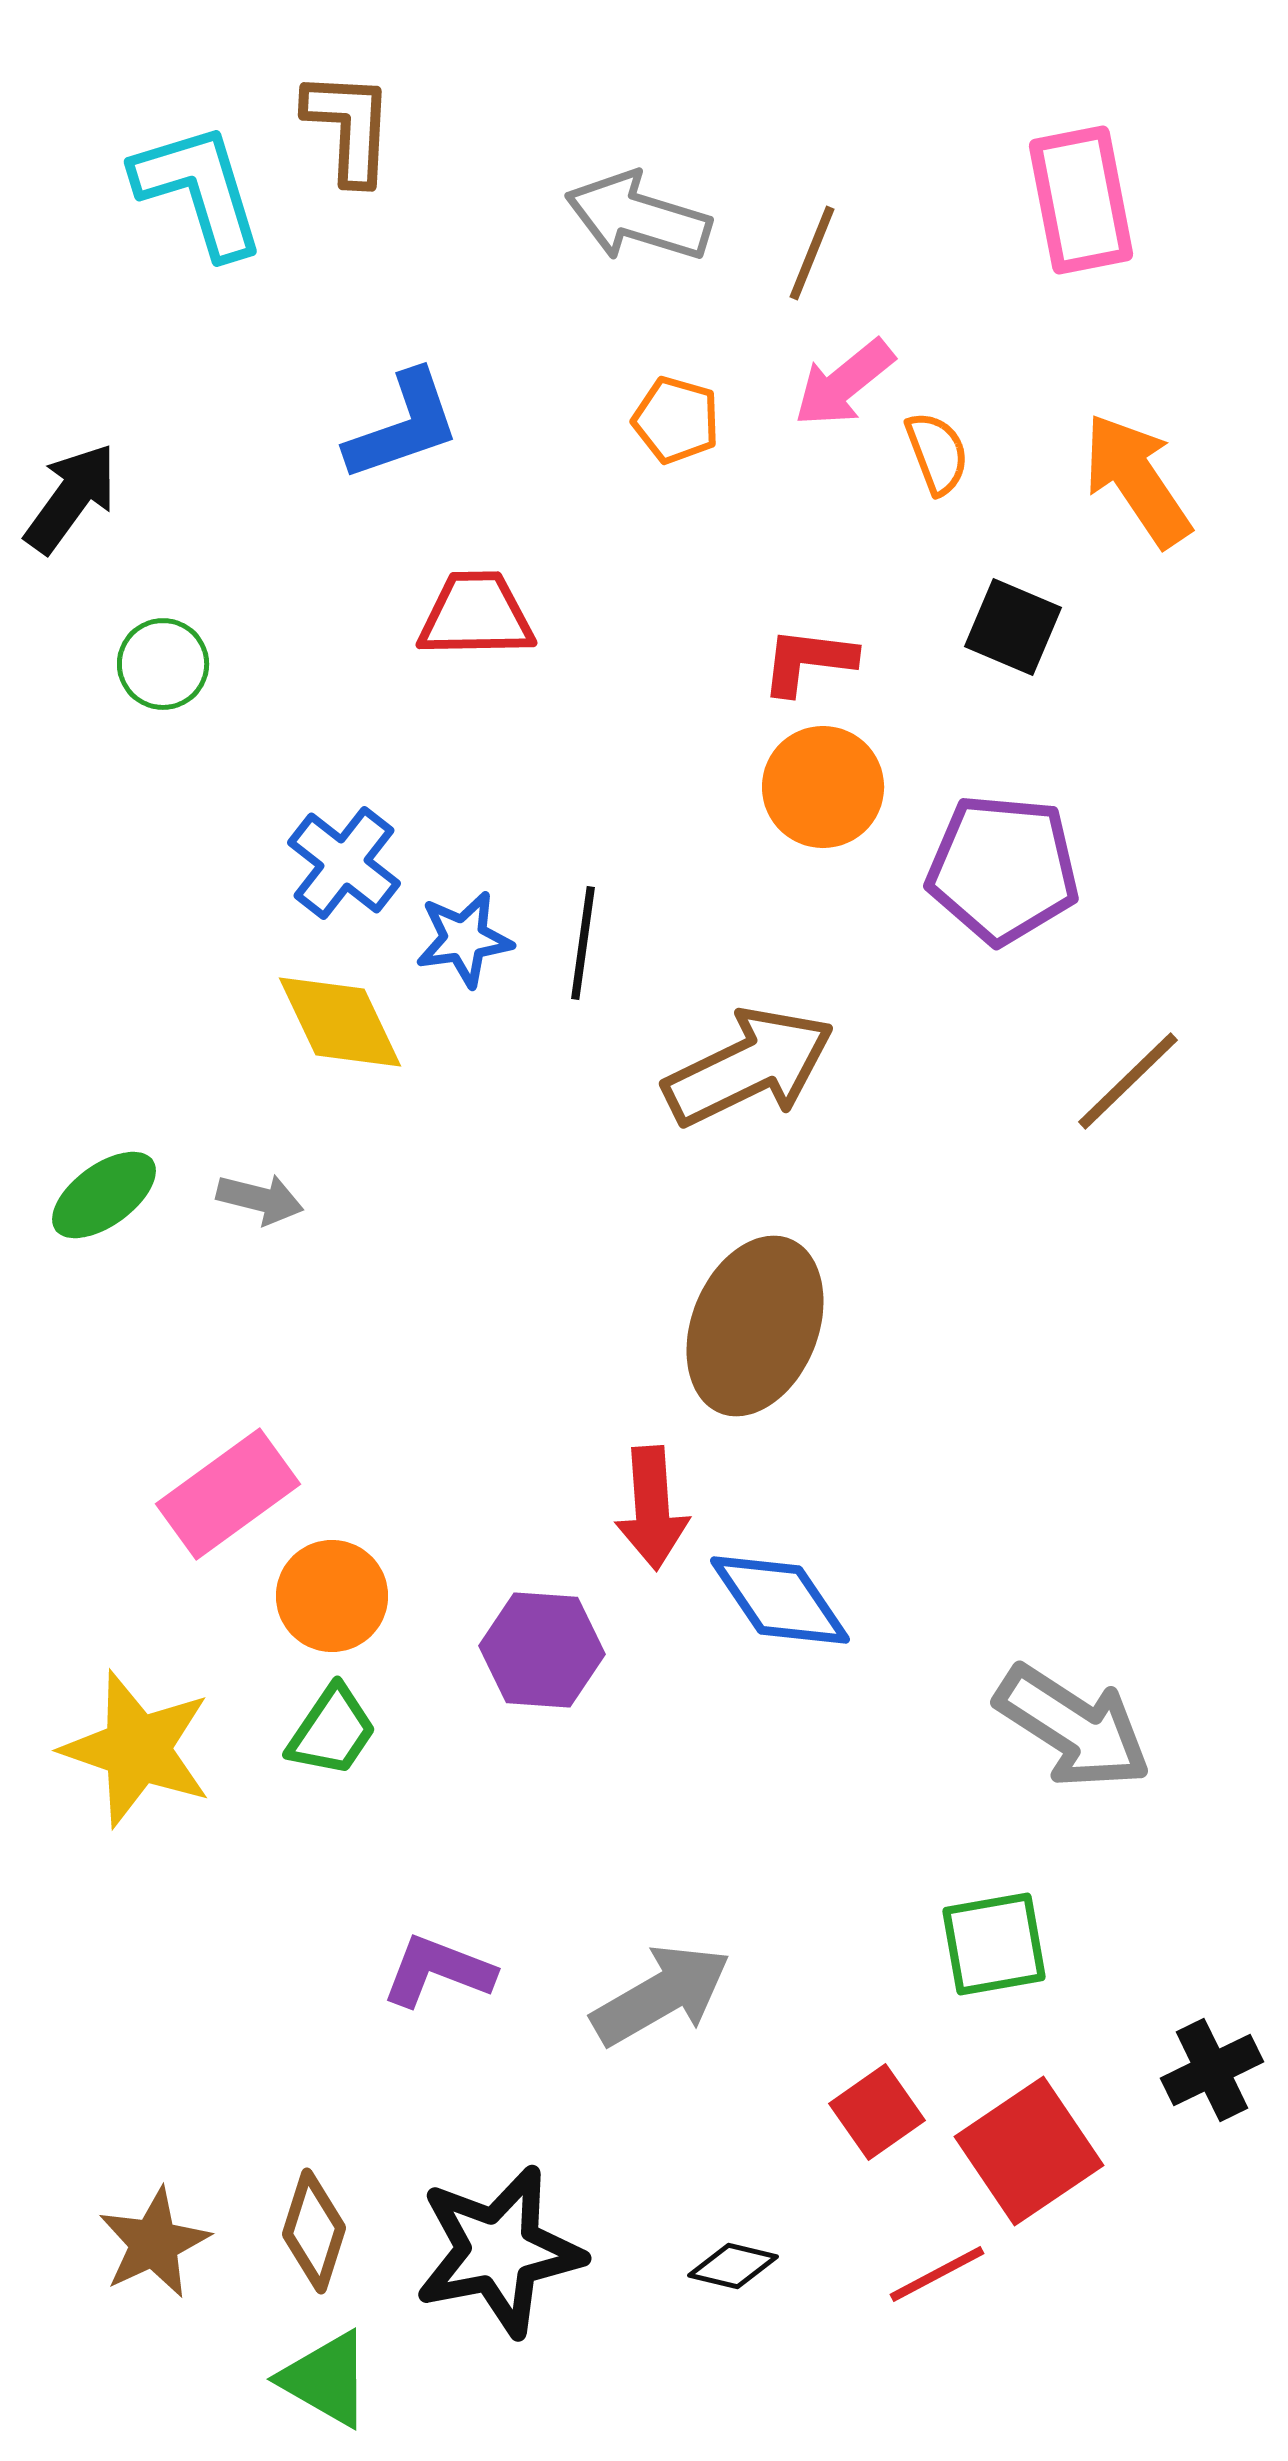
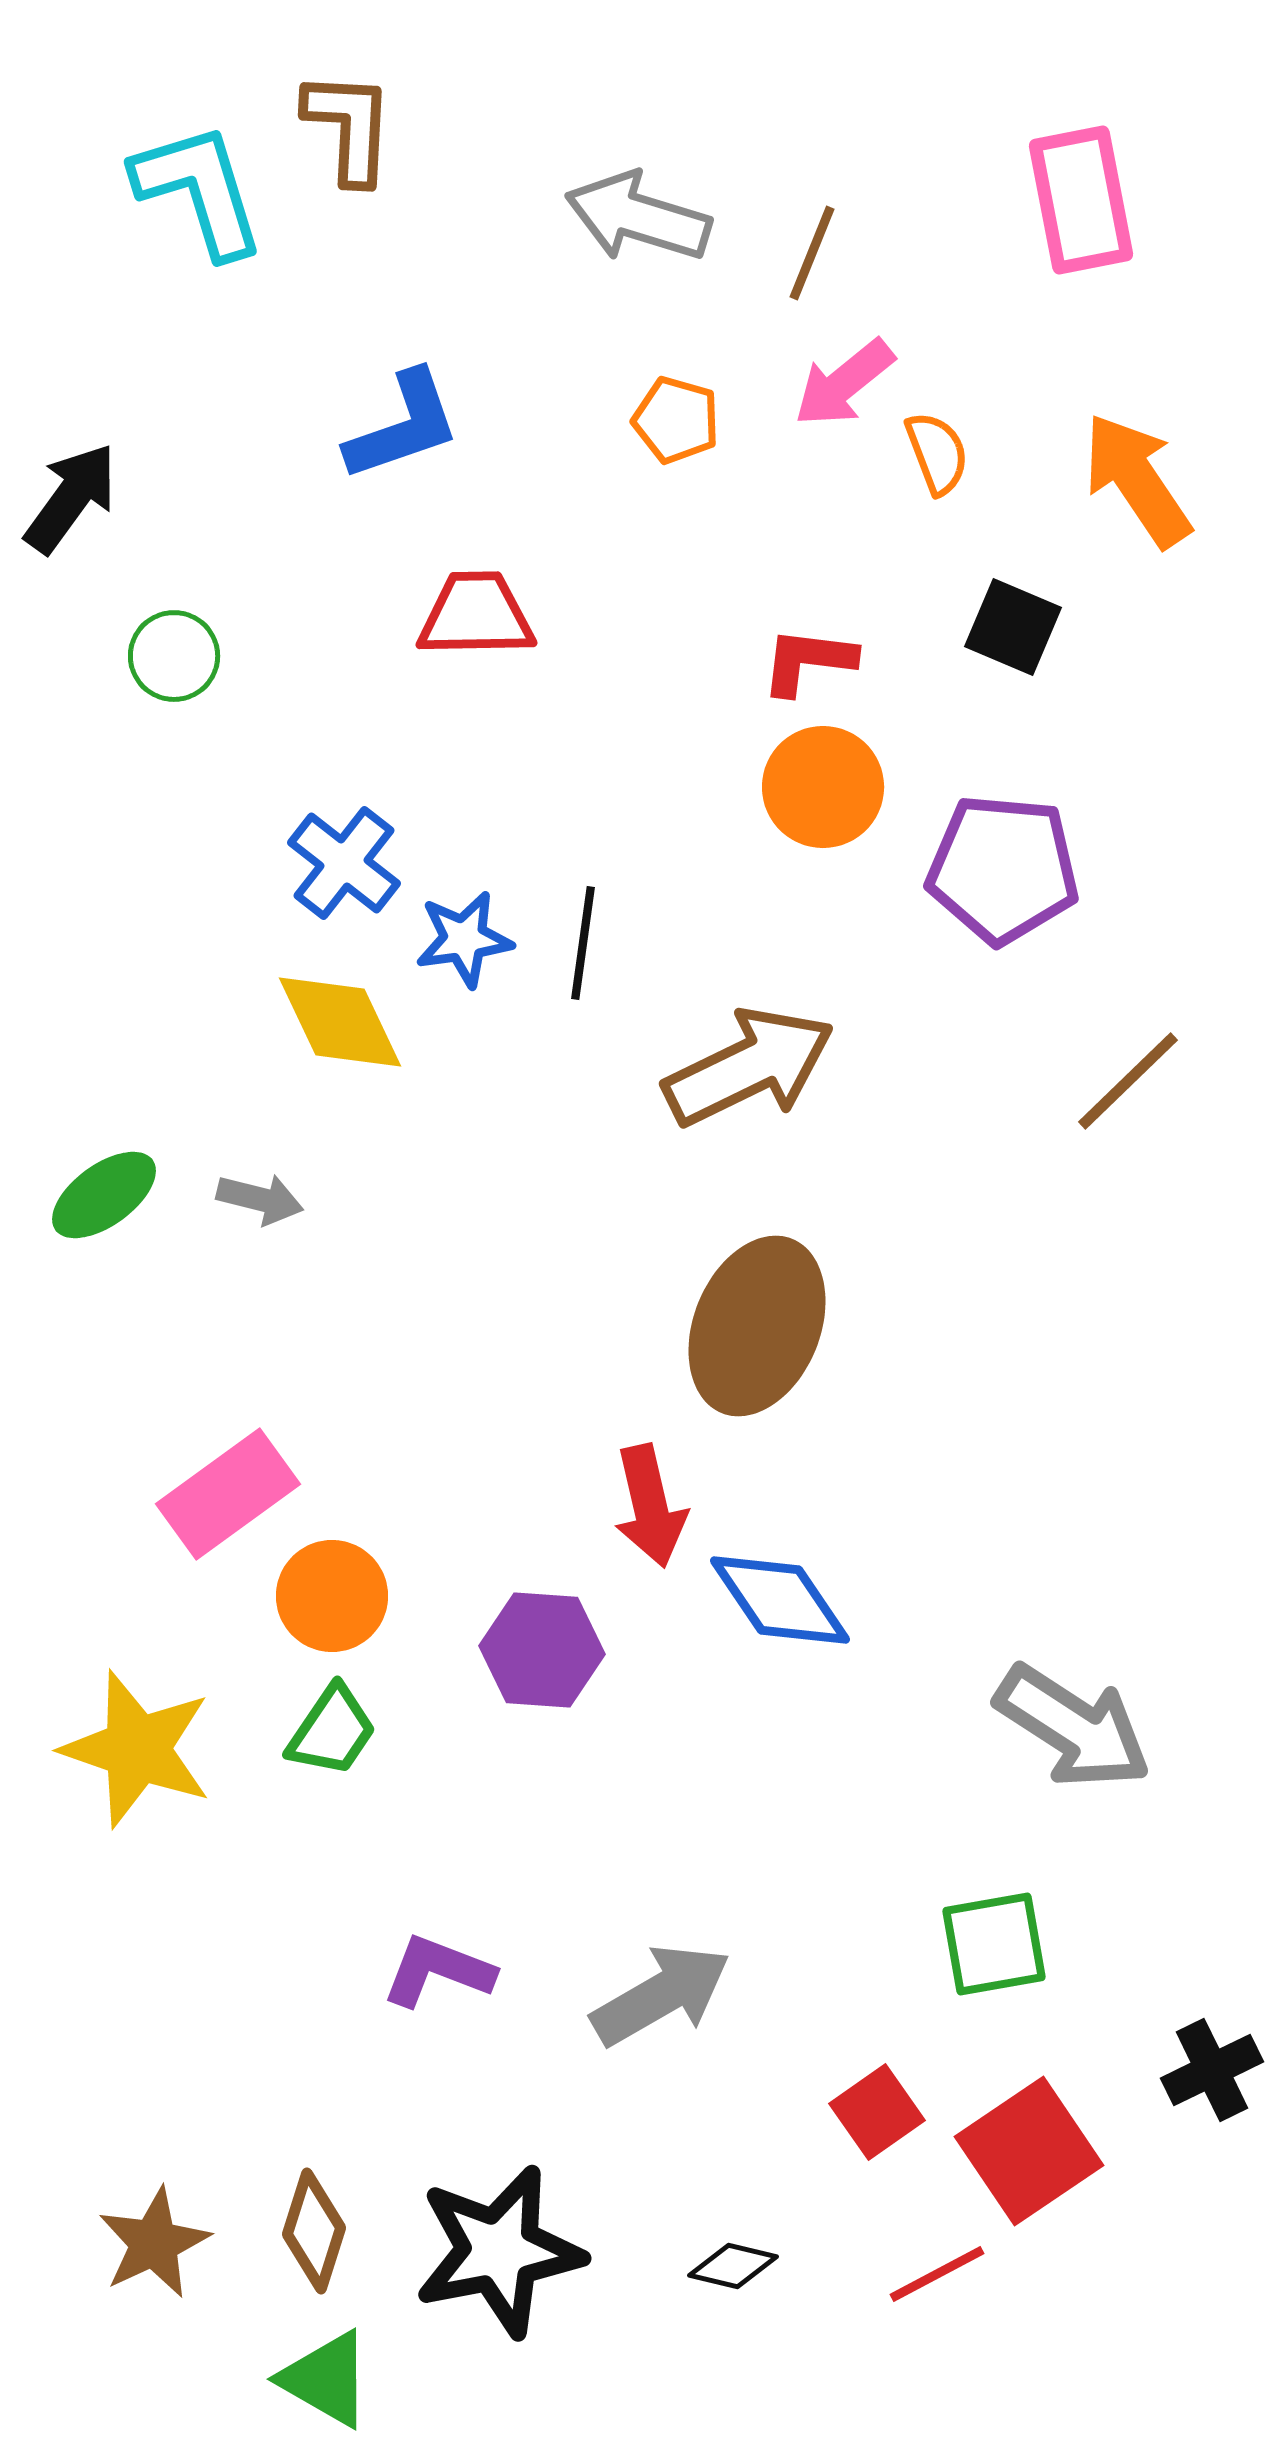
green circle at (163, 664): moved 11 px right, 8 px up
brown ellipse at (755, 1326): moved 2 px right
red arrow at (652, 1508): moved 2 px left, 2 px up; rotated 9 degrees counterclockwise
